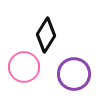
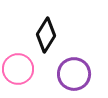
pink circle: moved 6 px left, 2 px down
